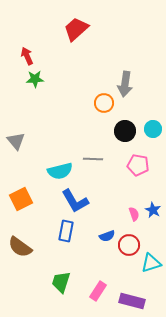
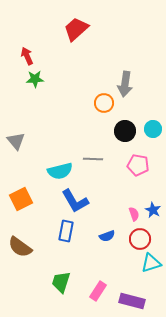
red circle: moved 11 px right, 6 px up
